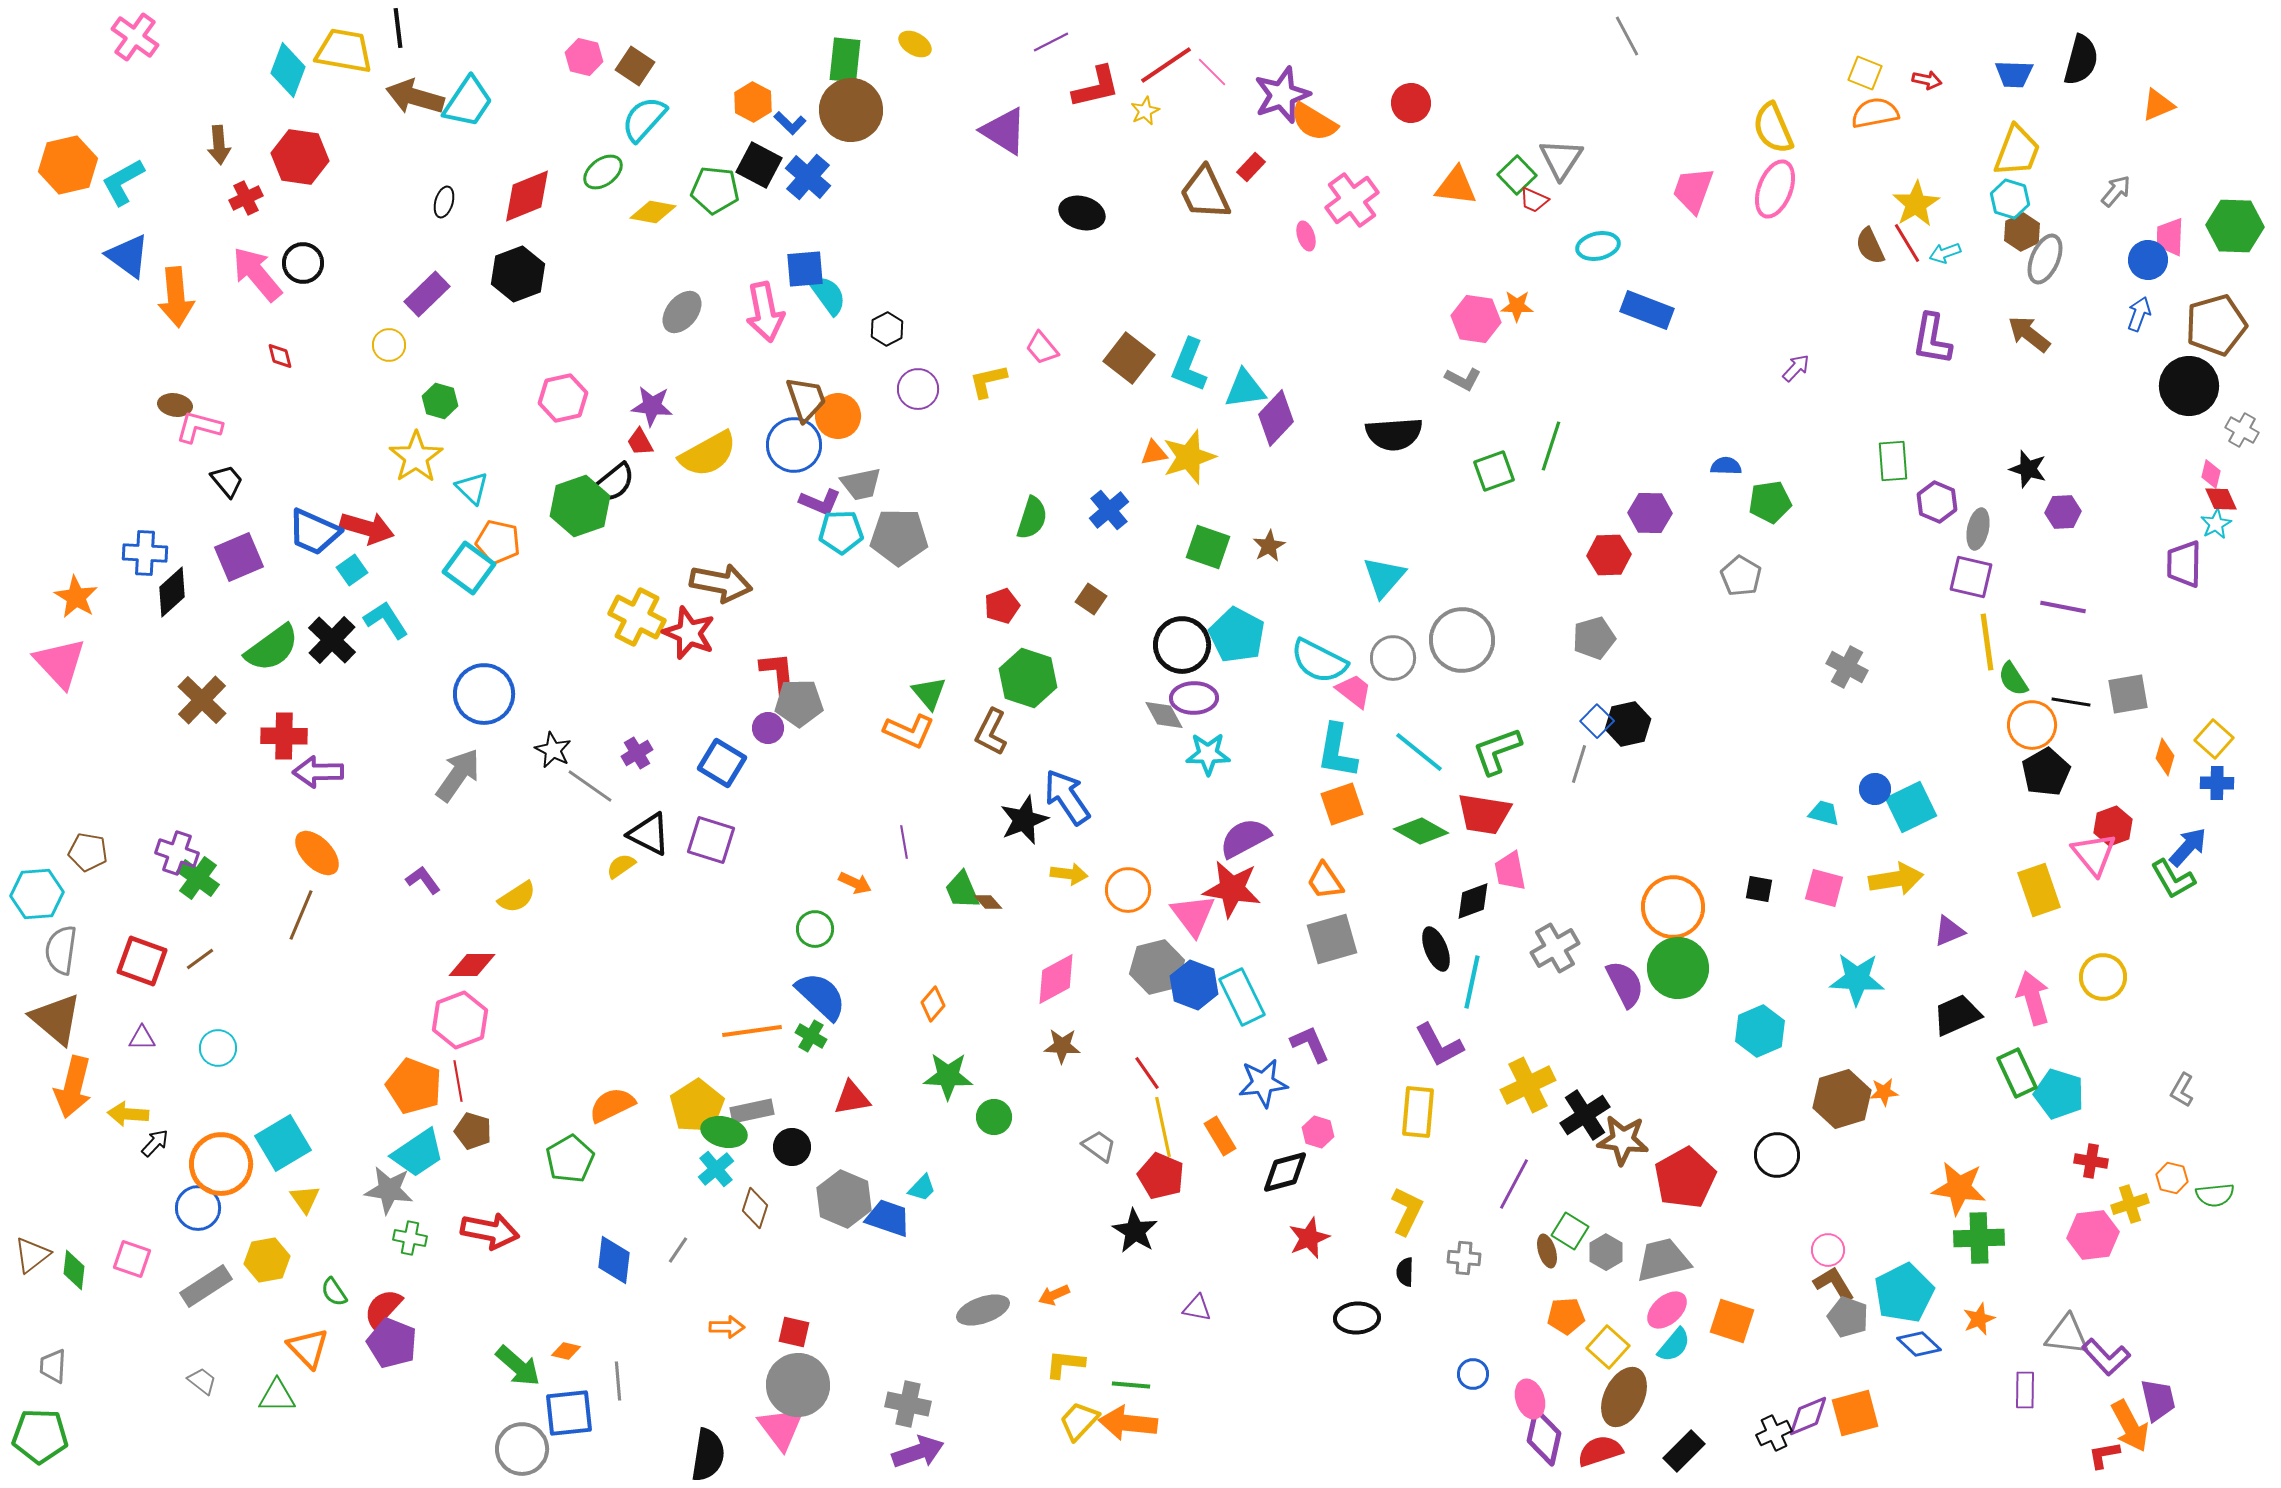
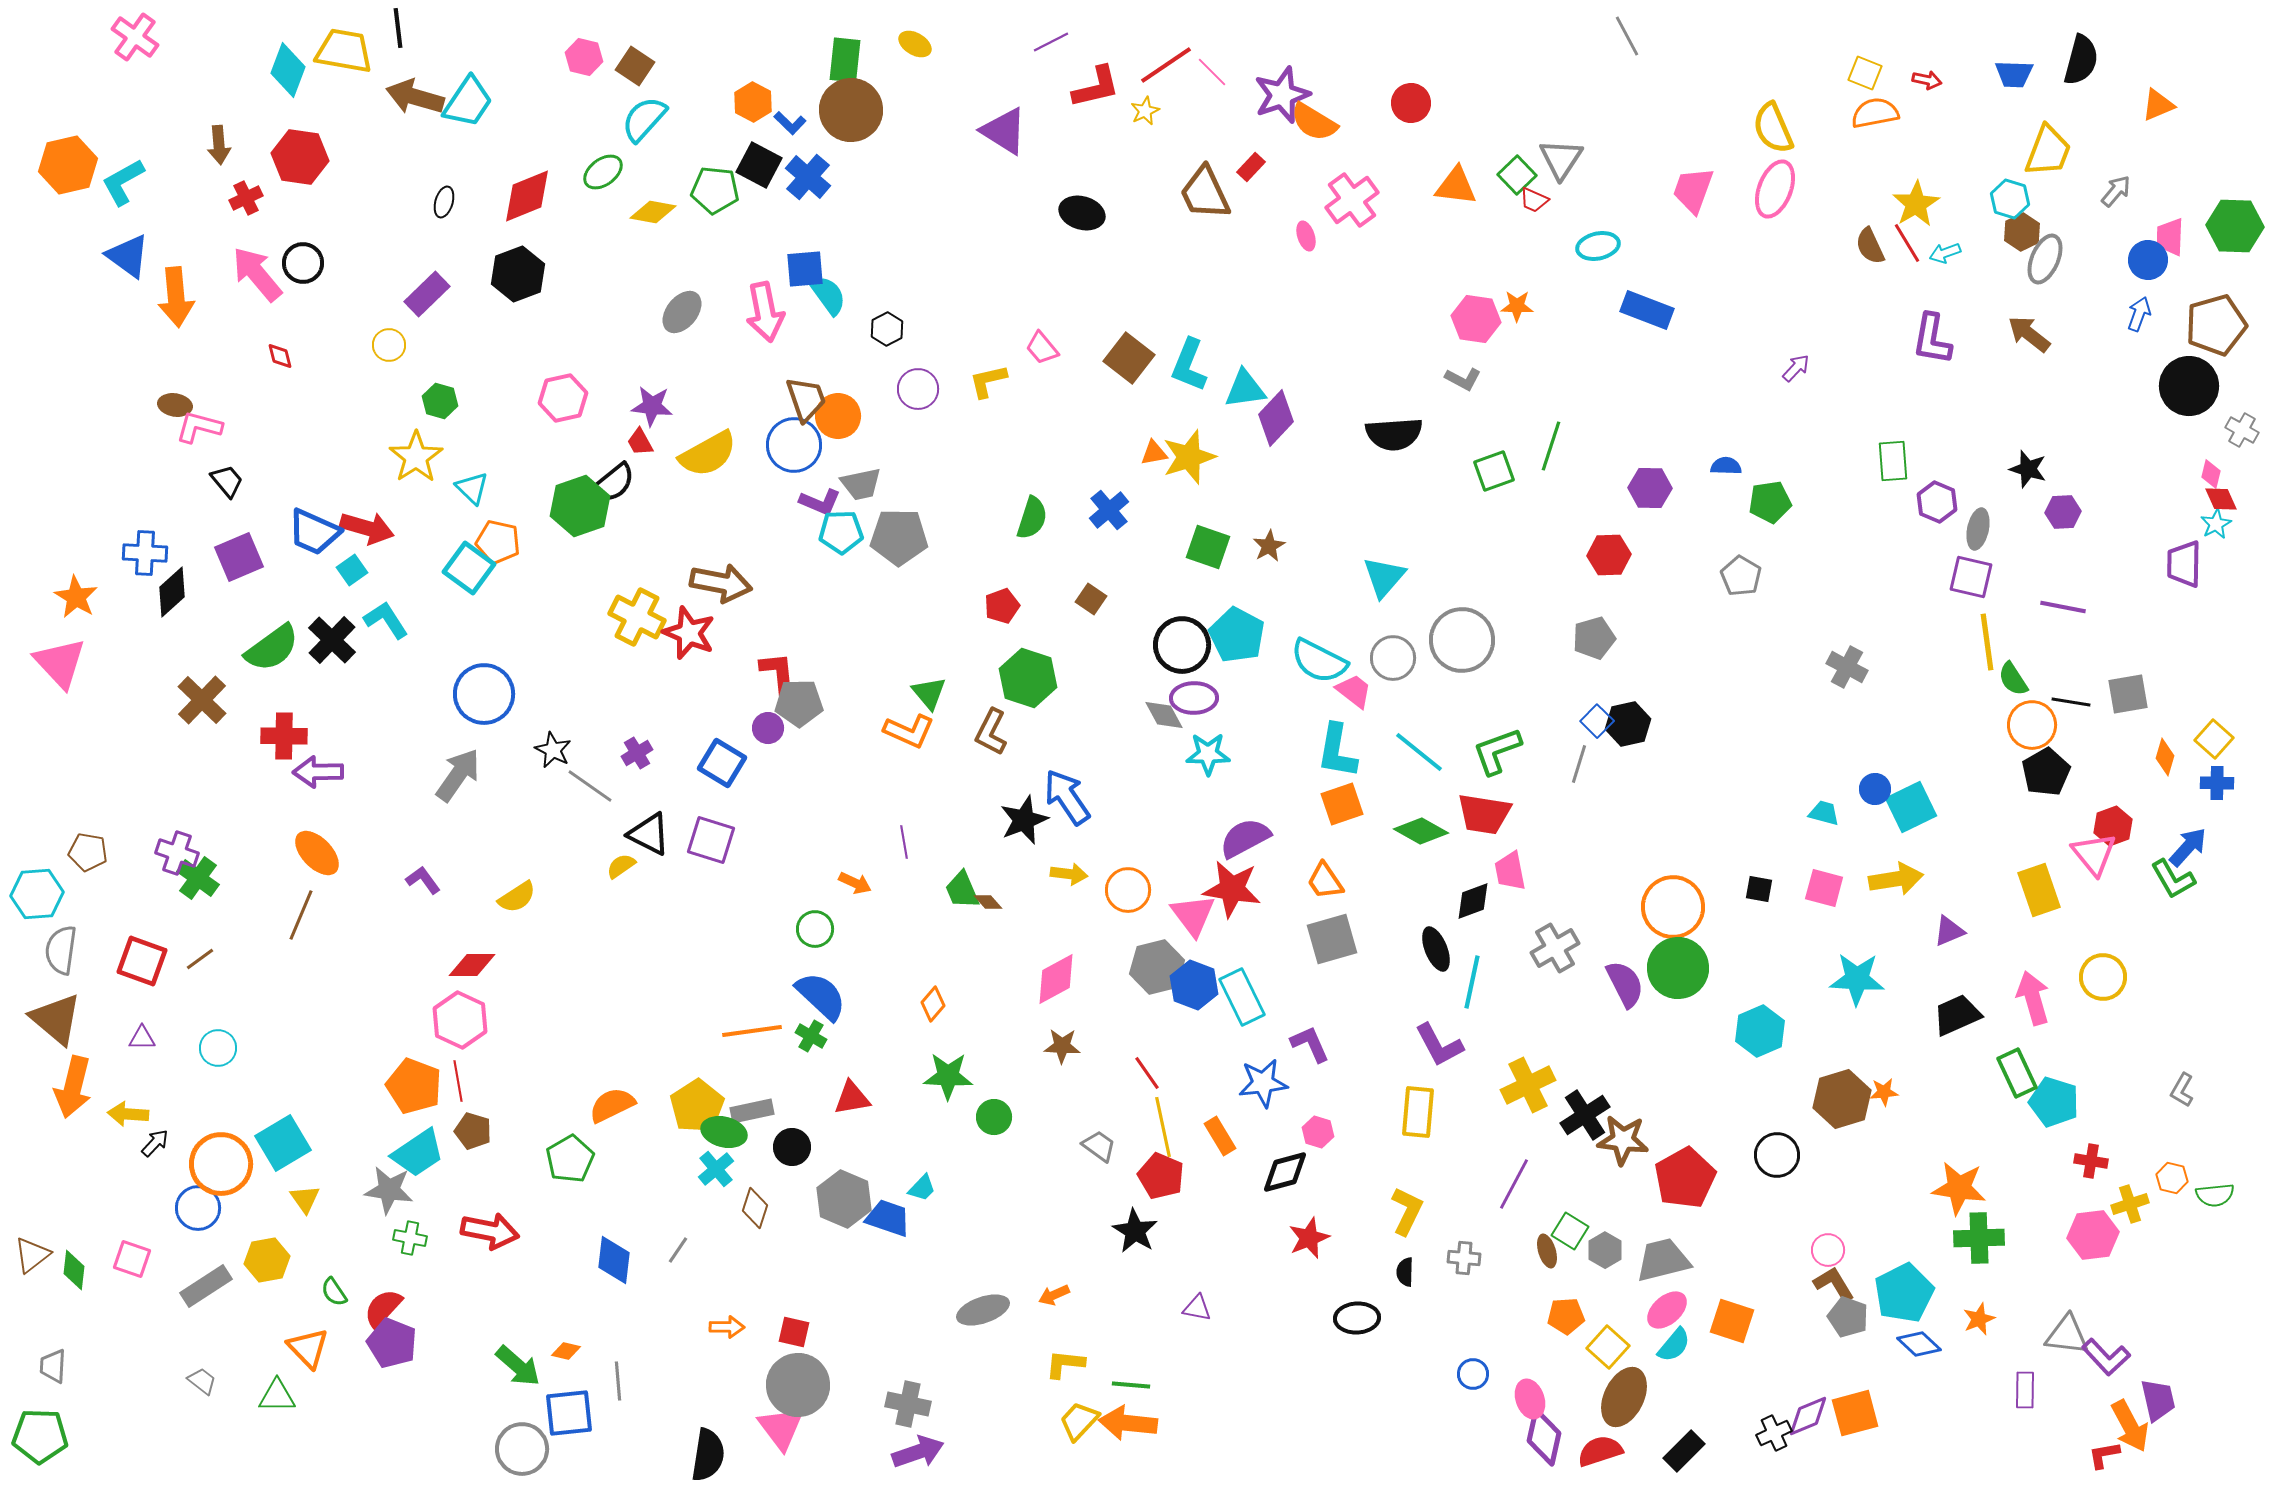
yellow trapezoid at (2017, 151): moved 31 px right
purple hexagon at (1650, 513): moved 25 px up
pink hexagon at (460, 1020): rotated 14 degrees counterclockwise
cyan pentagon at (2059, 1094): moved 5 px left, 8 px down
gray hexagon at (1606, 1252): moved 1 px left, 2 px up
